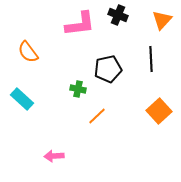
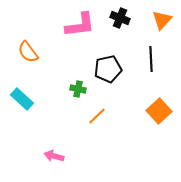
black cross: moved 2 px right, 3 px down
pink L-shape: moved 1 px down
pink arrow: rotated 18 degrees clockwise
